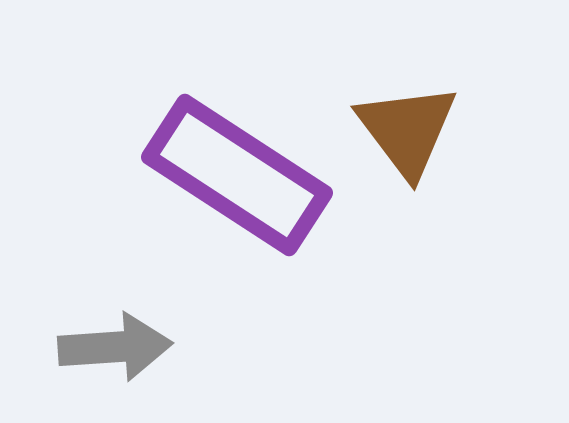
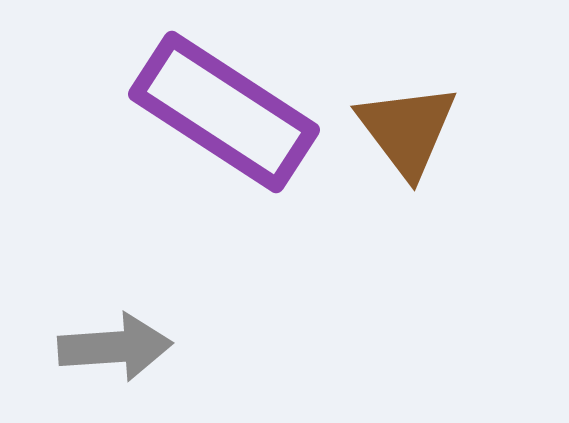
purple rectangle: moved 13 px left, 63 px up
